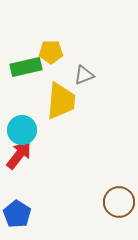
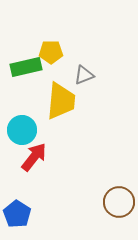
red arrow: moved 15 px right, 2 px down
